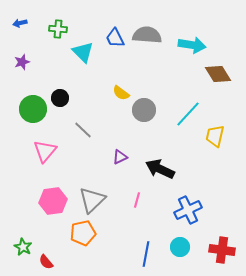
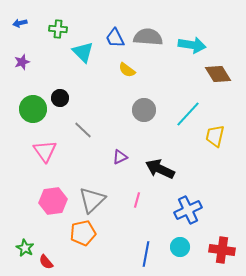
gray semicircle: moved 1 px right, 2 px down
yellow semicircle: moved 6 px right, 23 px up
pink triangle: rotated 15 degrees counterclockwise
green star: moved 2 px right, 1 px down
